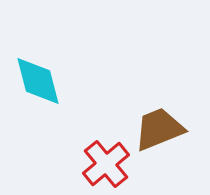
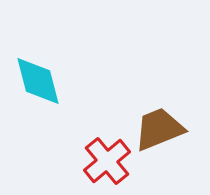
red cross: moved 1 px right, 3 px up
